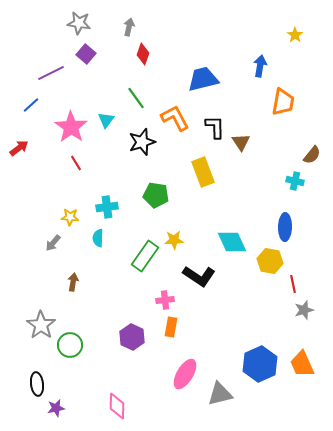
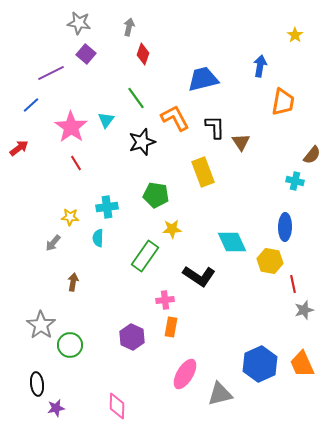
yellow star at (174, 240): moved 2 px left, 11 px up
